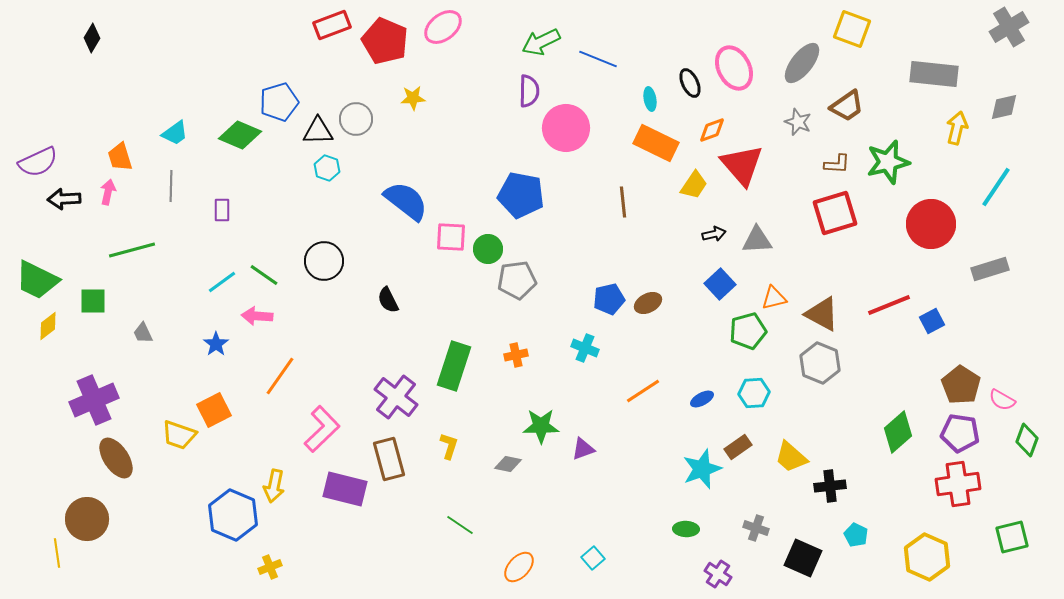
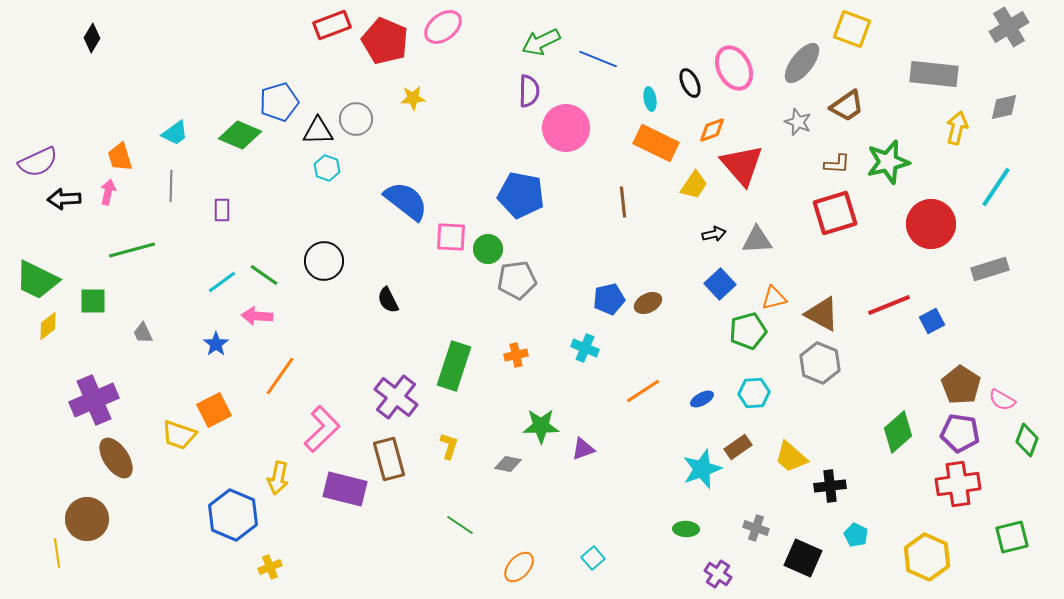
yellow arrow at (274, 486): moved 4 px right, 8 px up
